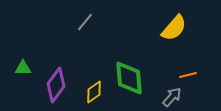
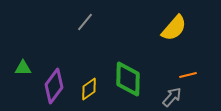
green diamond: moved 1 px left, 1 px down; rotated 6 degrees clockwise
purple diamond: moved 2 px left, 1 px down
yellow diamond: moved 5 px left, 3 px up
